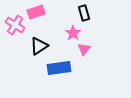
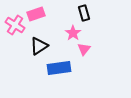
pink rectangle: moved 2 px down
